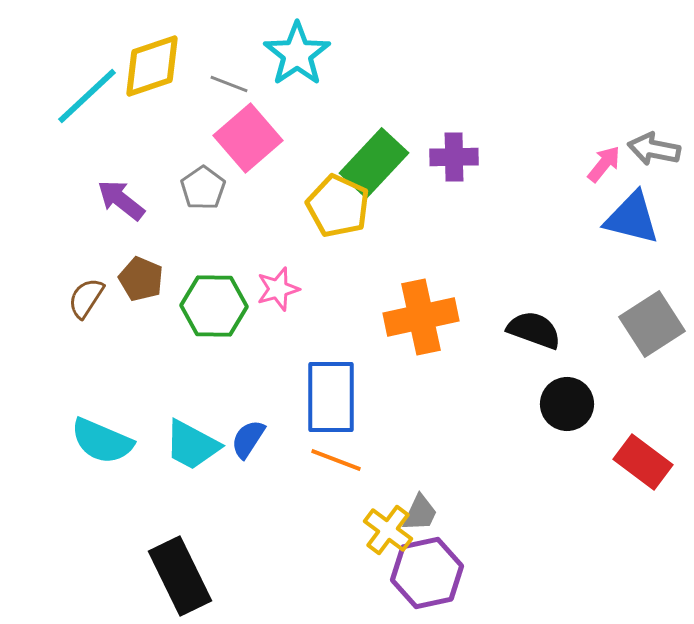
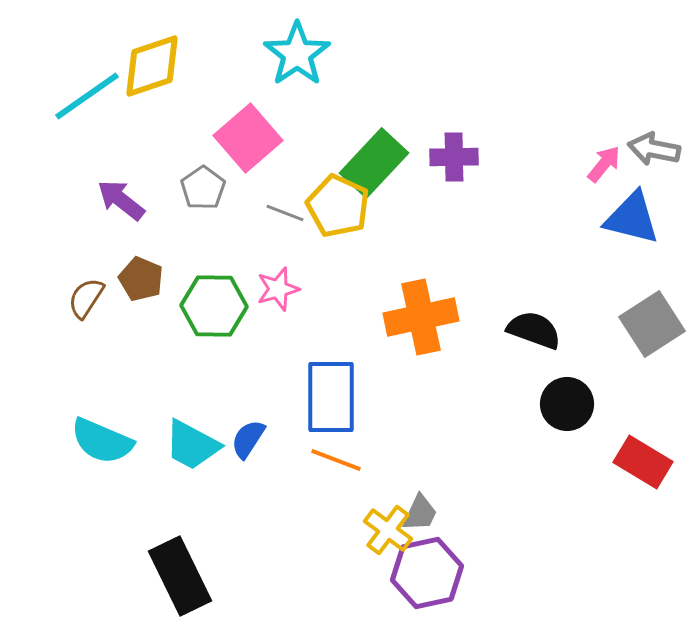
gray line: moved 56 px right, 129 px down
cyan line: rotated 8 degrees clockwise
red rectangle: rotated 6 degrees counterclockwise
